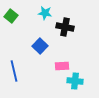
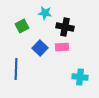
green square: moved 11 px right, 10 px down; rotated 24 degrees clockwise
blue square: moved 2 px down
pink rectangle: moved 19 px up
blue line: moved 2 px right, 2 px up; rotated 15 degrees clockwise
cyan cross: moved 5 px right, 4 px up
